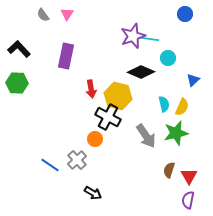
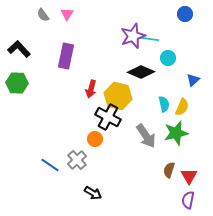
red arrow: rotated 24 degrees clockwise
